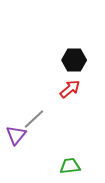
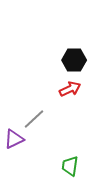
red arrow: rotated 15 degrees clockwise
purple triangle: moved 2 px left, 4 px down; rotated 25 degrees clockwise
green trapezoid: rotated 75 degrees counterclockwise
